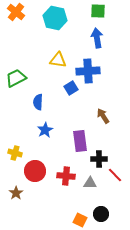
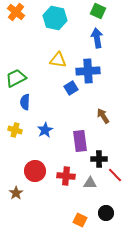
green square: rotated 21 degrees clockwise
blue semicircle: moved 13 px left
yellow cross: moved 23 px up
black circle: moved 5 px right, 1 px up
